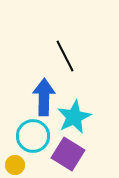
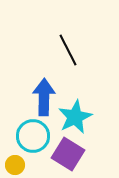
black line: moved 3 px right, 6 px up
cyan star: moved 1 px right
